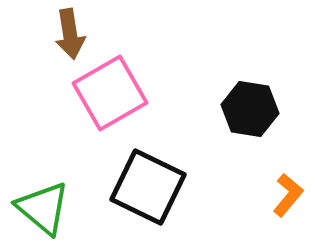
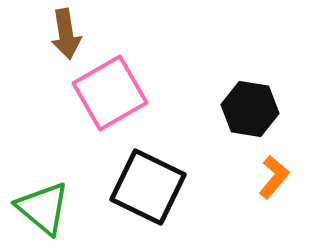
brown arrow: moved 4 px left
orange L-shape: moved 14 px left, 18 px up
